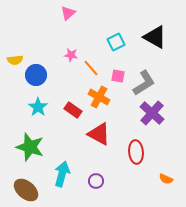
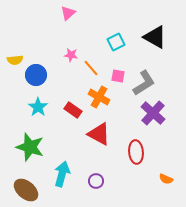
purple cross: moved 1 px right
